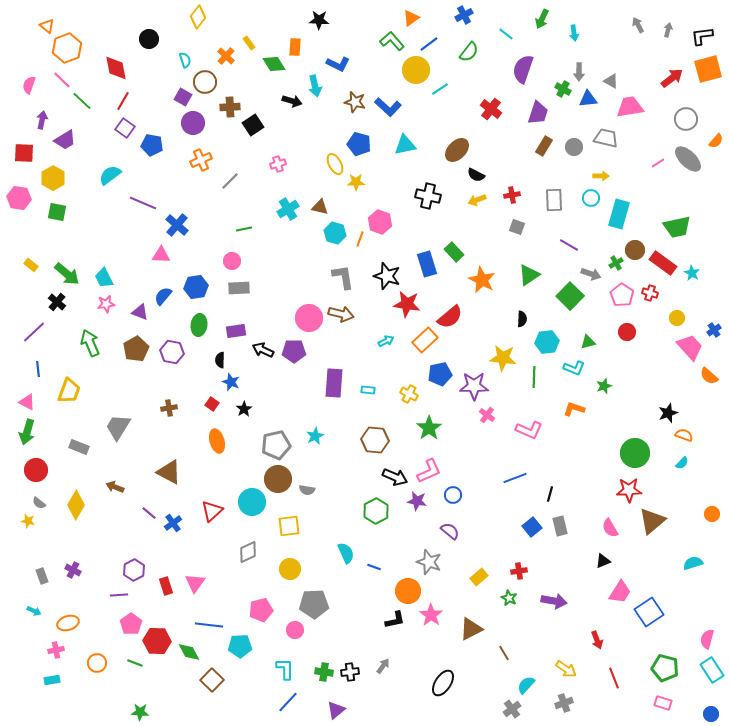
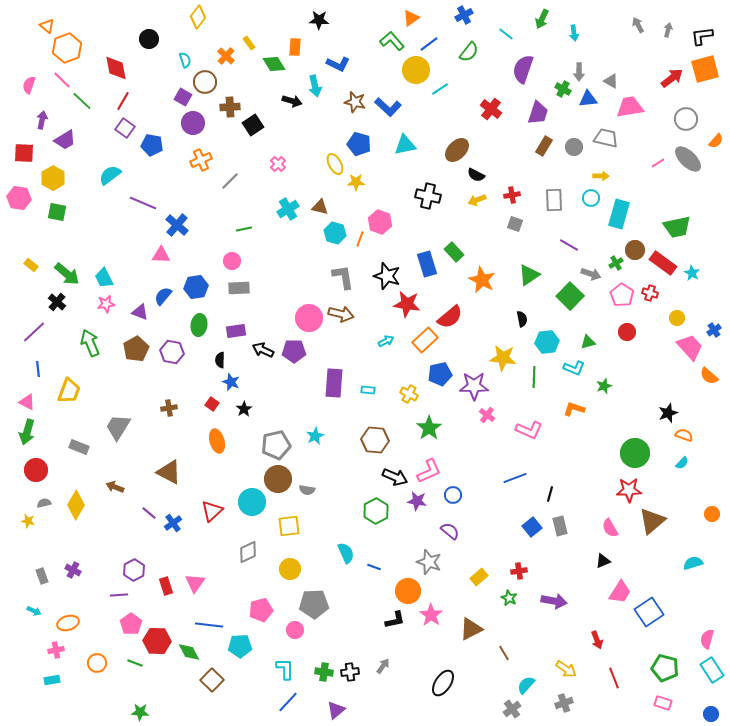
orange square at (708, 69): moved 3 px left
pink cross at (278, 164): rotated 28 degrees counterclockwise
gray square at (517, 227): moved 2 px left, 3 px up
black semicircle at (522, 319): rotated 14 degrees counterclockwise
gray semicircle at (39, 503): moved 5 px right; rotated 128 degrees clockwise
